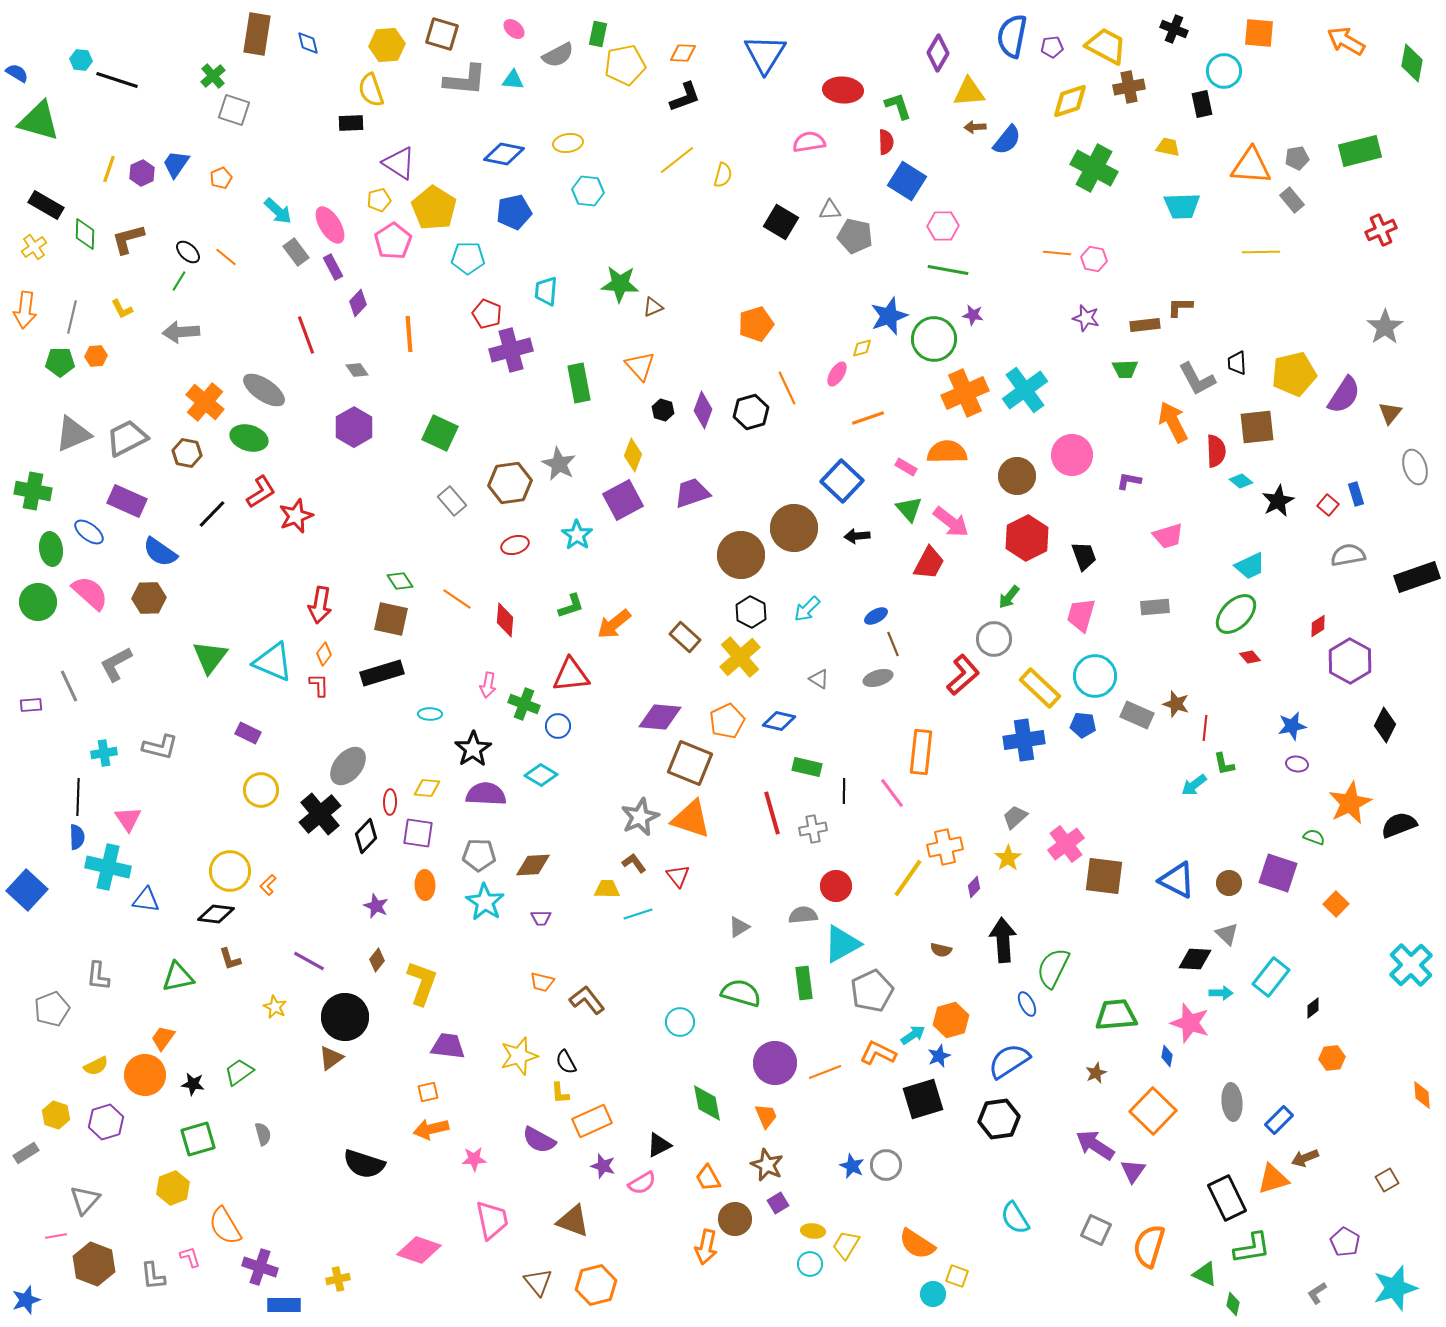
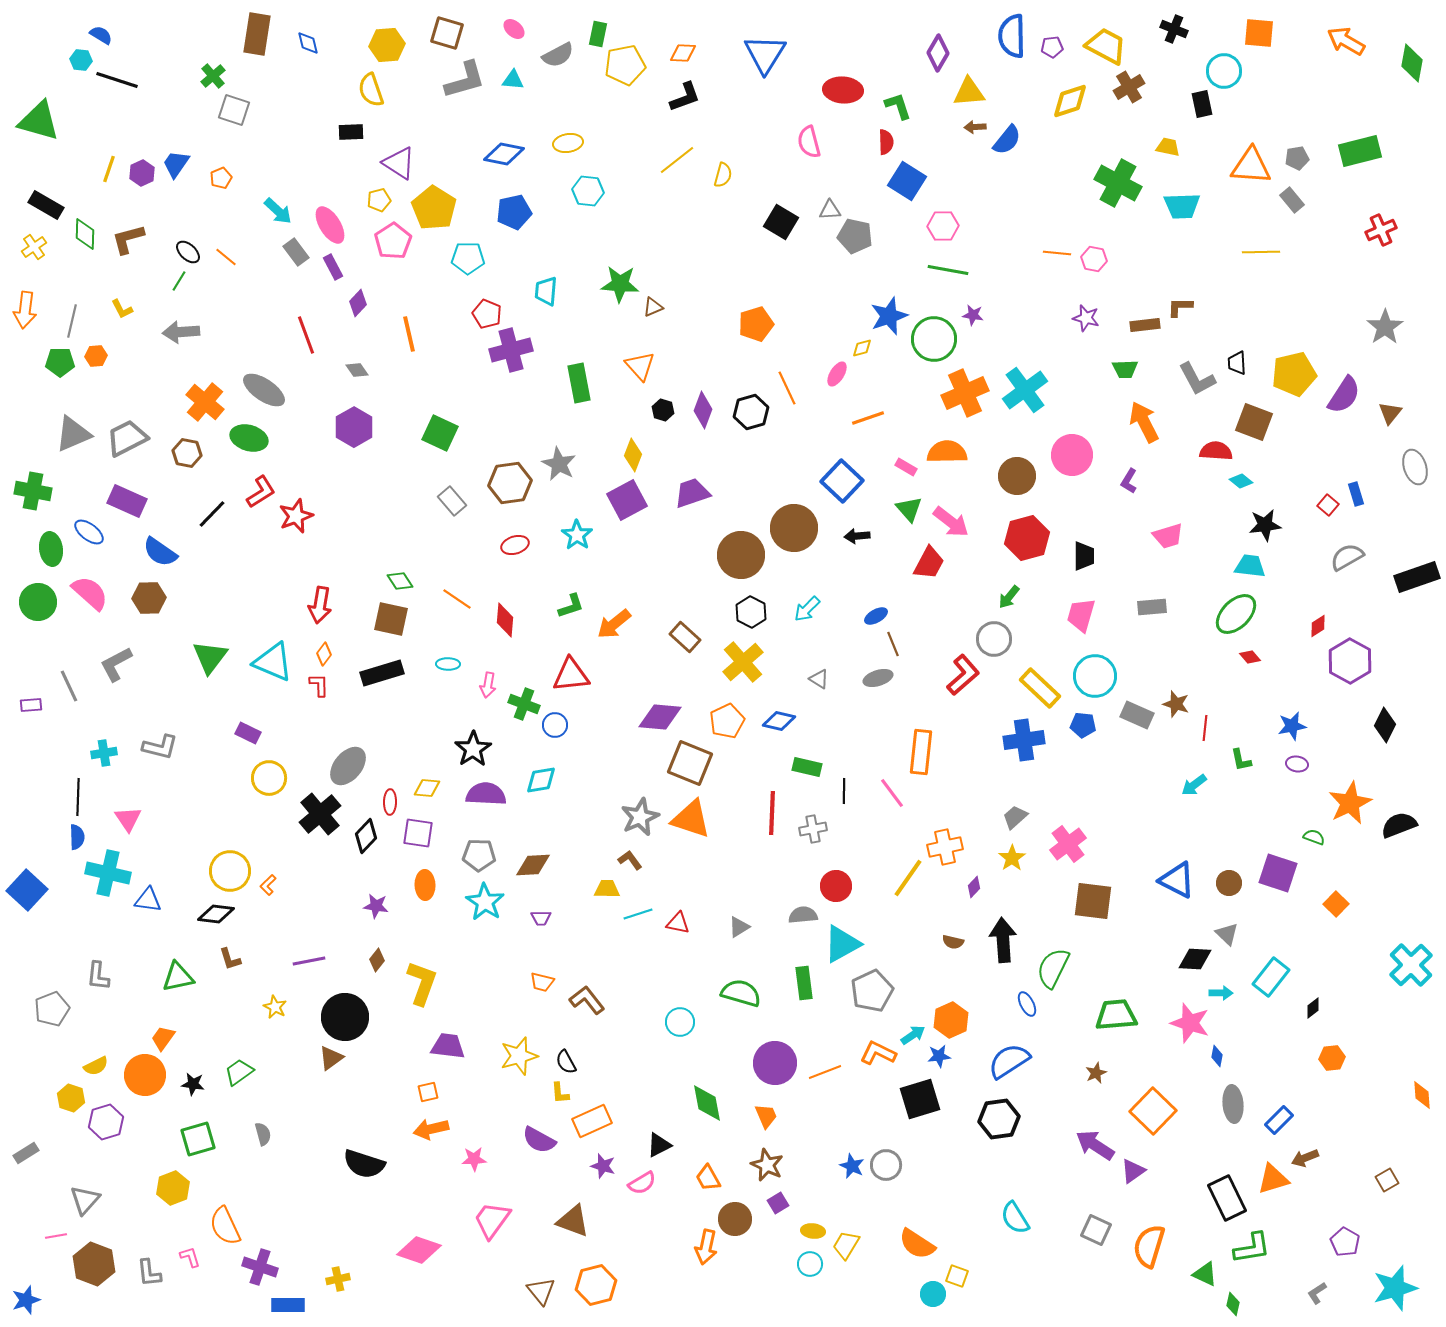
brown square at (442, 34): moved 5 px right, 1 px up
blue semicircle at (1012, 36): rotated 12 degrees counterclockwise
blue semicircle at (17, 73): moved 84 px right, 38 px up
gray L-shape at (465, 80): rotated 21 degrees counterclockwise
brown cross at (1129, 87): rotated 20 degrees counterclockwise
black rectangle at (351, 123): moved 9 px down
pink semicircle at (809, 142): rotated 96 degrees counterclockwise
green cross at (1094, 168): moved 24 px right, 15 px down
gray line at (72, 317): moved 4 px down
orange line at (409, 334): rotated 9 degrees counterclockwise
orange arrow at (1173, 422): moved 29 px left
brown square at (1257, 427): moved 3 px left, 5 px up; rotated 27 degrees clockwise
red semicircle at (1216, 451): rotated 84 degrees counterclockwise
purple L-shape at (1129, 481): rotated 70 degrees counterclockwise
purple square at (623, 500): moved 4 px right
black star at (1278, 501): moved 13 px left, 24 px down; rotated 20 degrees clockwise
red hexagon at (1027, 538): rotated 12 degrees clockwise
gray semicircle at (1348, 555): moved 1 px left, 2 px down; rotated 20 degrees counterclockwise
black trapezoid at (1084, 556): rotated 20 degrees clockwise
cyan trapezoid at (1250, 566): rotated 148 degrees counterclockwise
gray rectangle at (1155, 607): moved 3 px left
yellow cross at (740, 657): moved 3 px right, 5 px down
cyan ellipse at (430, 714): moved 18 px right, 50 px up
blue circle at (558, 726): moved 3 px left, 1 px up
green L-shape at (1224, 764): moved 17 px right, 4 px up
cyan diamond at (541, 775): moved 5 px down; rotated 40 degrees counterclockwise
yellow circle at (261, 790): moved 8 px right, 12 px up
red line at (772, 813): rotated 18 degrees clockwise
pink cross at (1066, 844): moved 2 px right
yellow star at (1008, 858): moved 4 px right
brown L-shape at (634, 863): moved 4 px left, 3 px up
cyan cross at (108, 867): moved 6 px down
red triangle at (678, 876): moved 47 px down; rotated 40 degrees counterclockwise
brown square at (1104, 876): moved 11 px left, 25 px down
blue triangle at (146, 900): moved 2 px right
purple star at (376, 906): rotated 15 degrees counterclockwise
brown semicircle at (941, 950): moved 12 px right, 8 px up
purple line at (309, 961): rotated 40 degrees counterclockwise
orange hexagon at (951, 1020): rotated 8 degrees counterclockwise
blue star at (939, 1056): rotated 15 degrees clockwise
blue diamond at (1167, 1056): moved 50 px right
black square at (923, 1099): moved 3 px left
gray ellipse at (1232, 1102): moved 1 px right, 2 px down
yellow hexagon at (56, 1115): moved 15 px right, 17 px up
purple triangle at (1133, 1171): rotated 20 degrees clockwise
pink trapezoid at (492, 1220): rotated 132 degrees counterclockwise
orange semicircle at (225, 1226): rotated 6 degrees clockwise
gray L-shape at (153, 1276): moved 4 px left, 3 px up
brown triangle at (538, 1282): moved 3 px right, 9 px down
blue rectangle at (284, 1305): moved 4 px right
